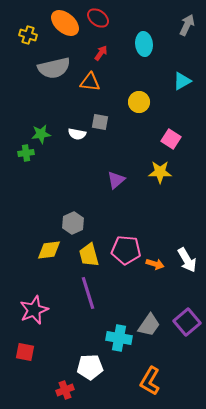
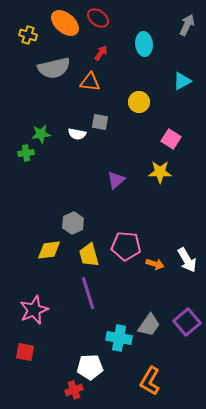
pink pentagon: moved 4 px up
red cross: moved 9 px right
